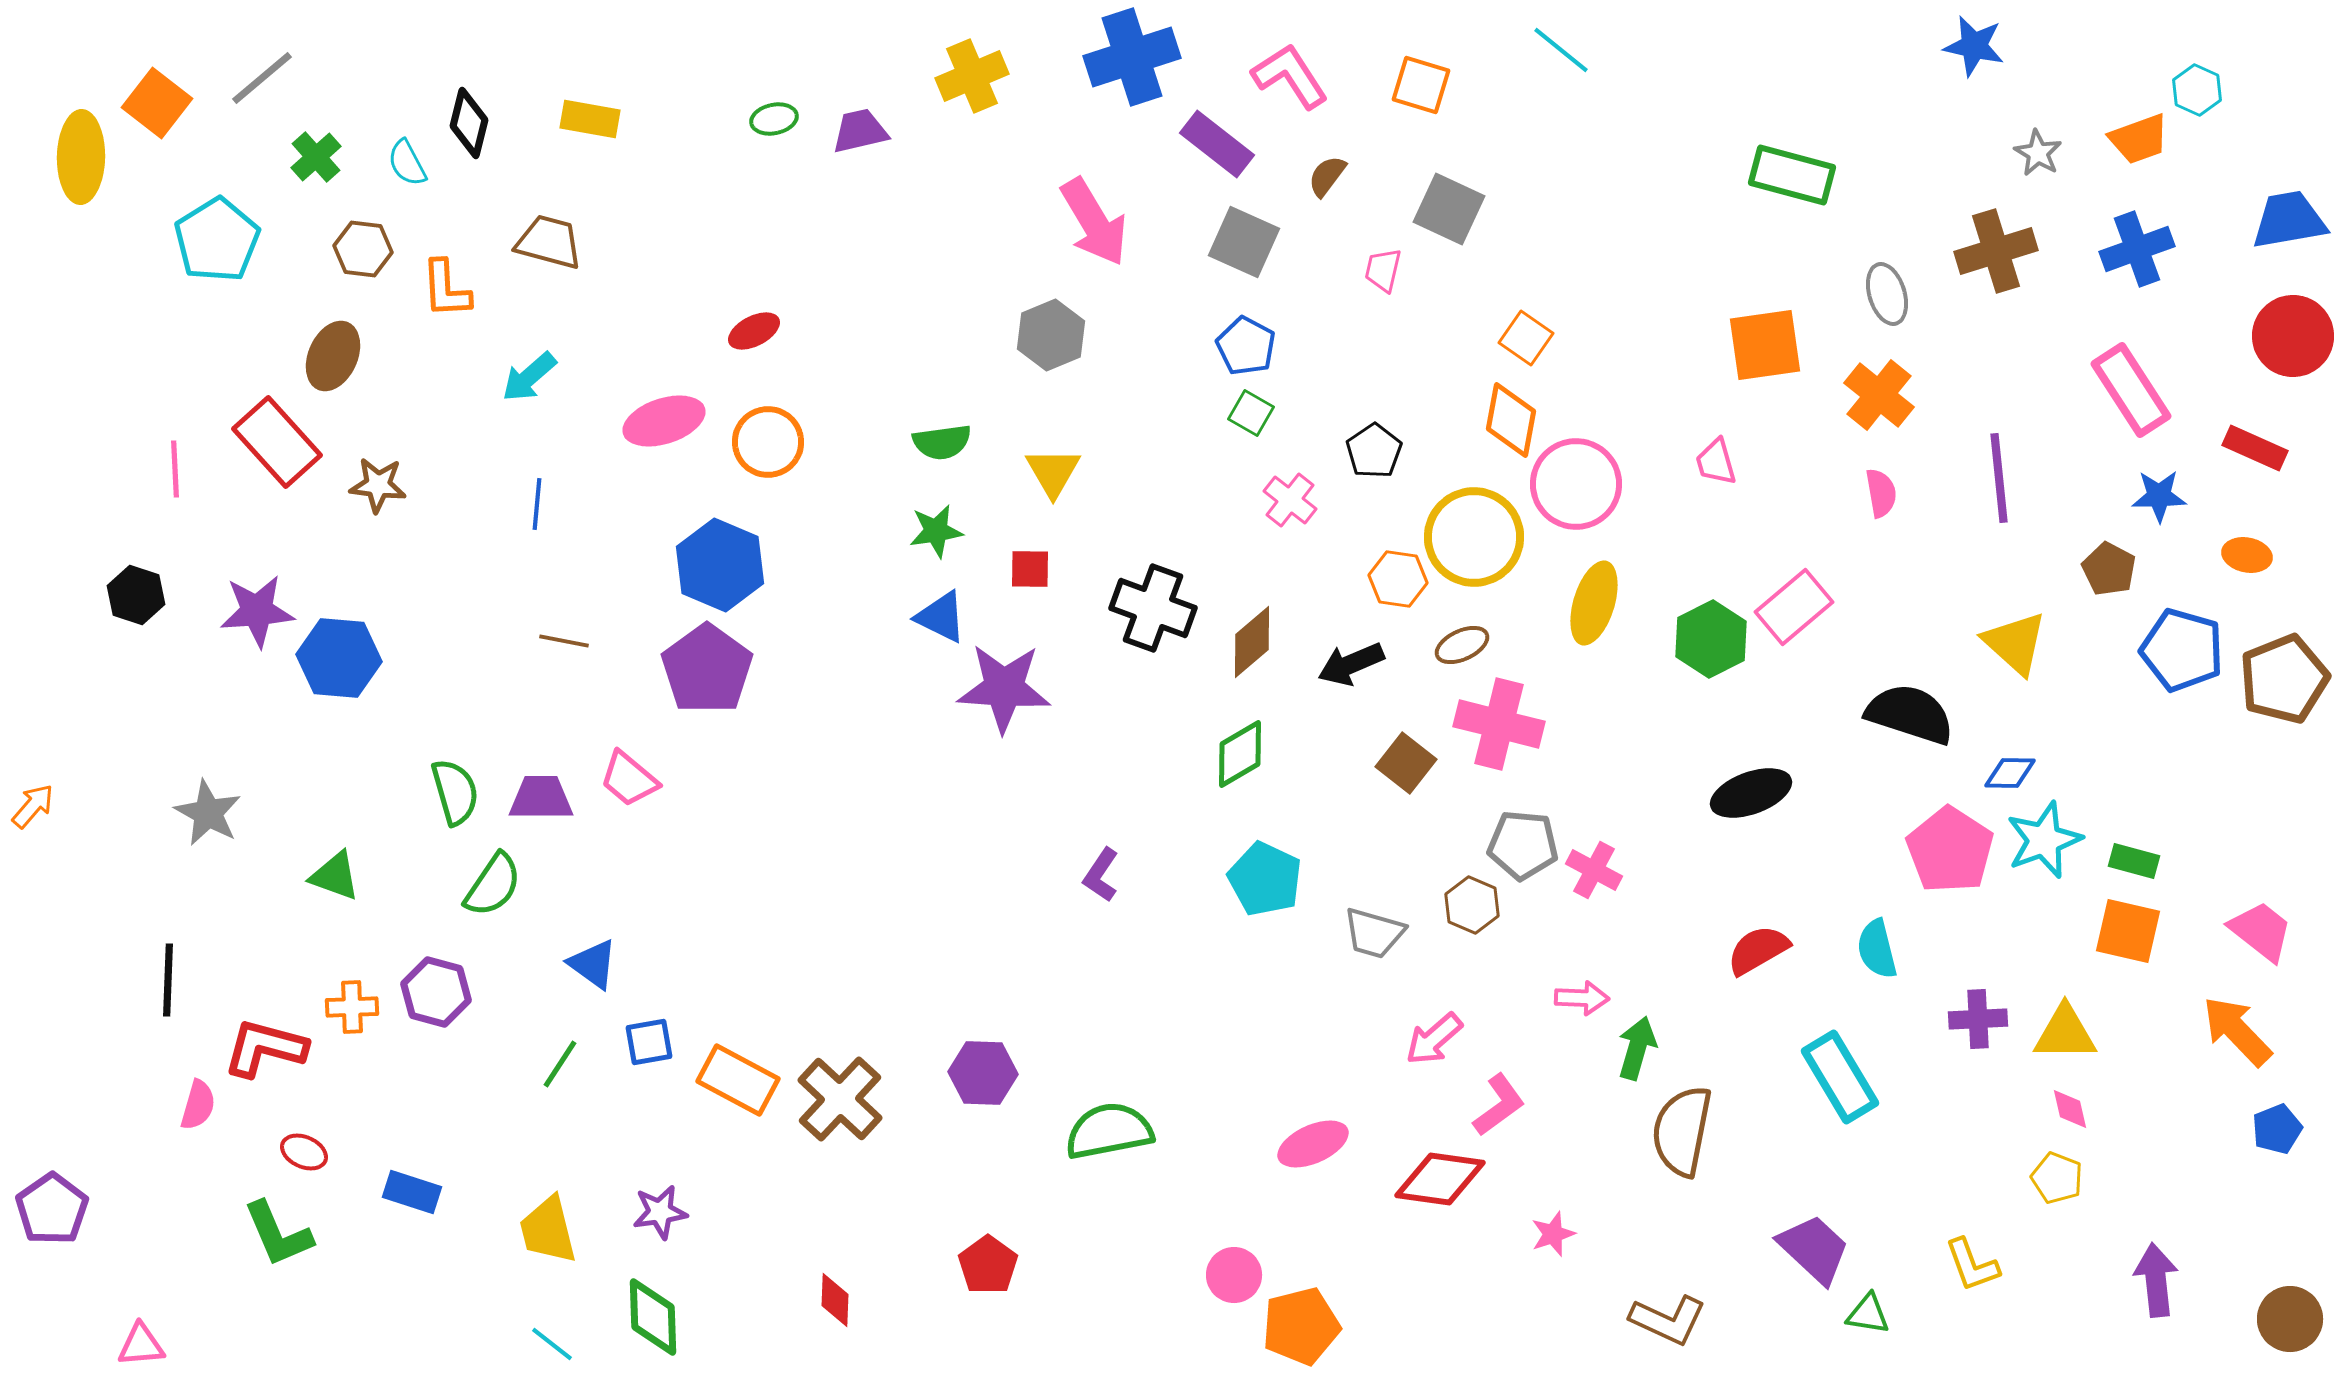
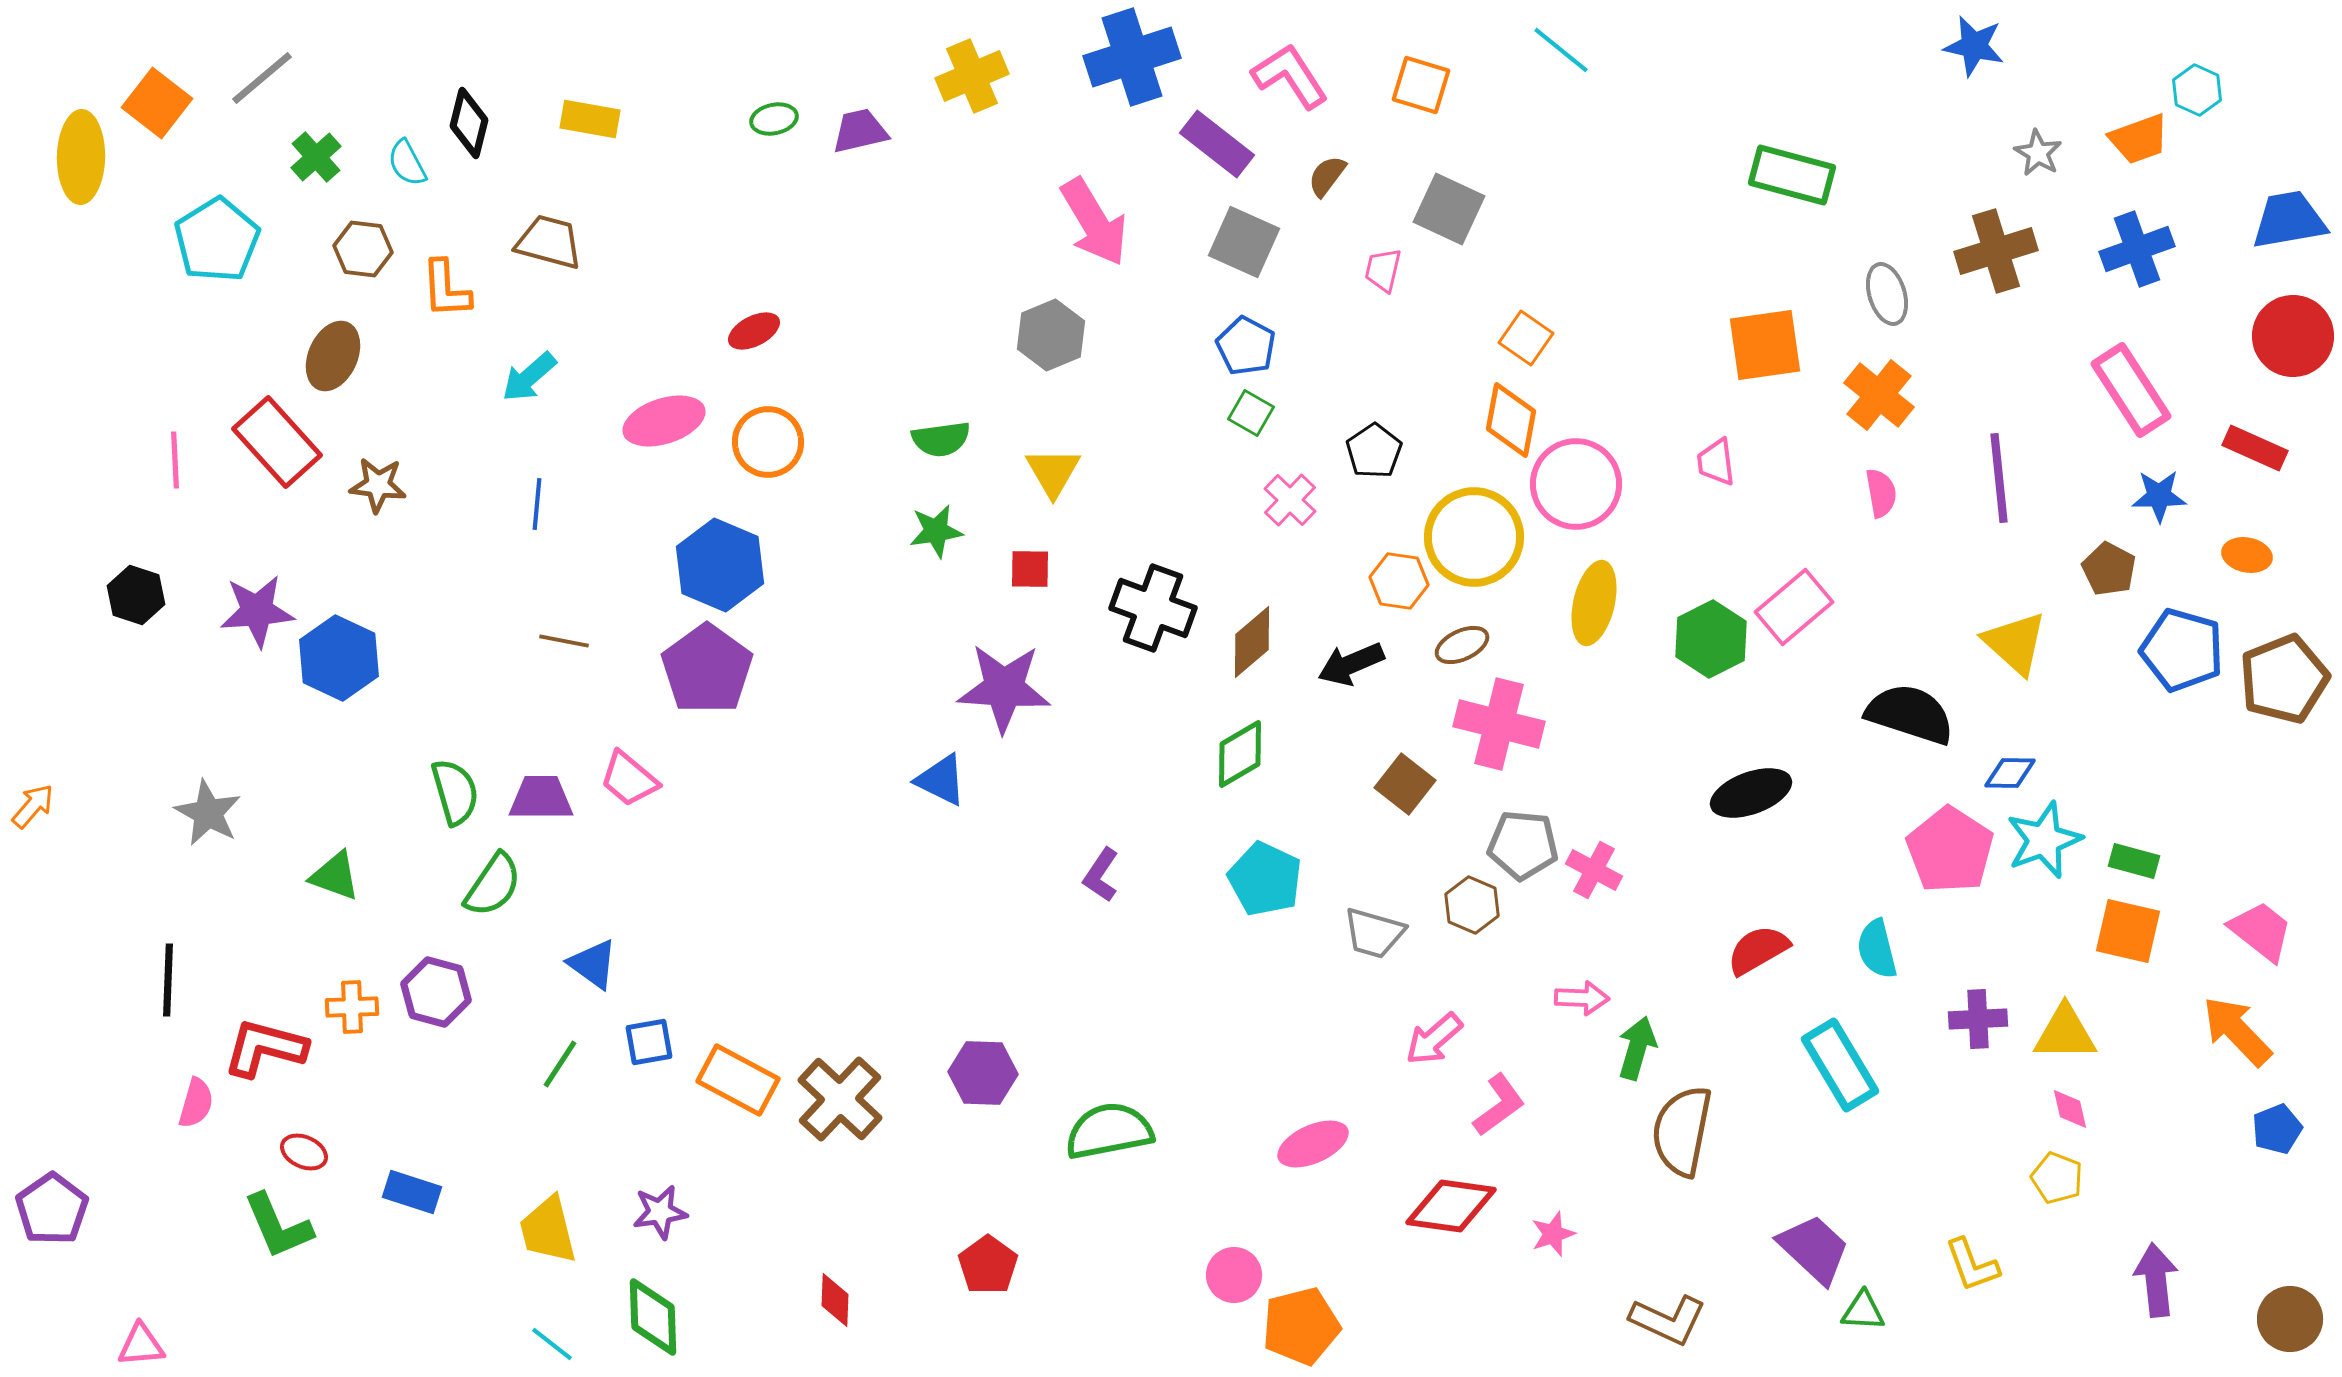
green semicircle at (942, 442): moved 1 px left, 3 px up
pink trapezoid at (1716, 462): rotated 9 degrees clockwise
pink line at (175, 469): moved 9 px up
pink cross at (1290, 500): rotated 6 degrees clockwise
orange hexagon at (1398, 579): moved 1 px right, 2 px down
yellow ellipse at (1594, 603): rotated 4 degrees counterclockwise
blue triangle at (941, 617): moved 163 px down
blue hexagon at (339, 658): rotated 20 degrees clockwise
brown square at (1406, 763): moved 1 px left, 21 px down
cyan rectangle at (1840, 1077): moved 12 px up
pink semicircle at (198, 1105): moved 2 px left, 2 px up
red diamond at (1440, 1179): moved 11 px right, 27 px down
green L-shape at (278, 1234): moved 8 px up
green triangle at (1868, 1314): moved 5 px left, 3 px up; rotated 6 degrees counterclockwise
